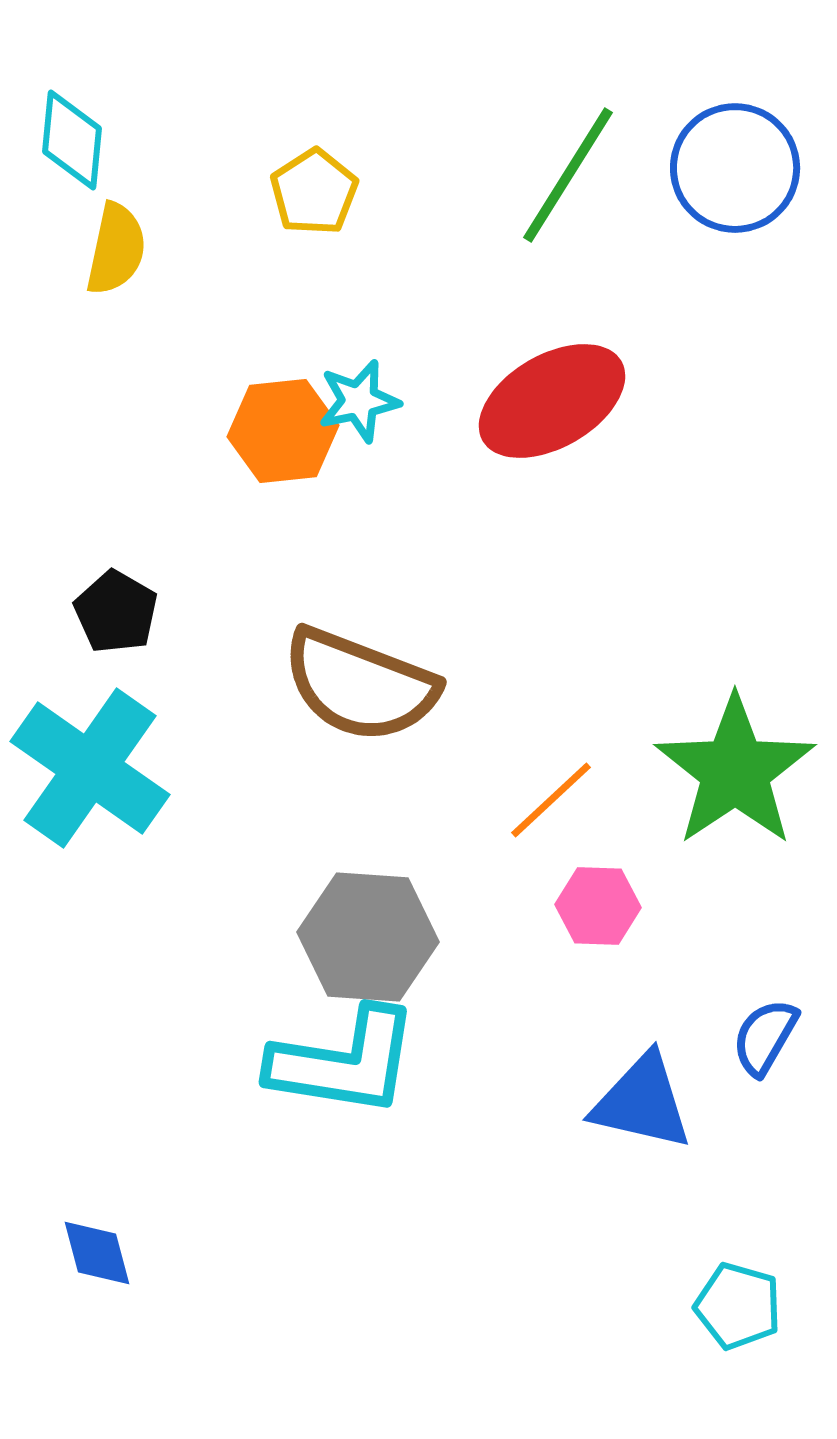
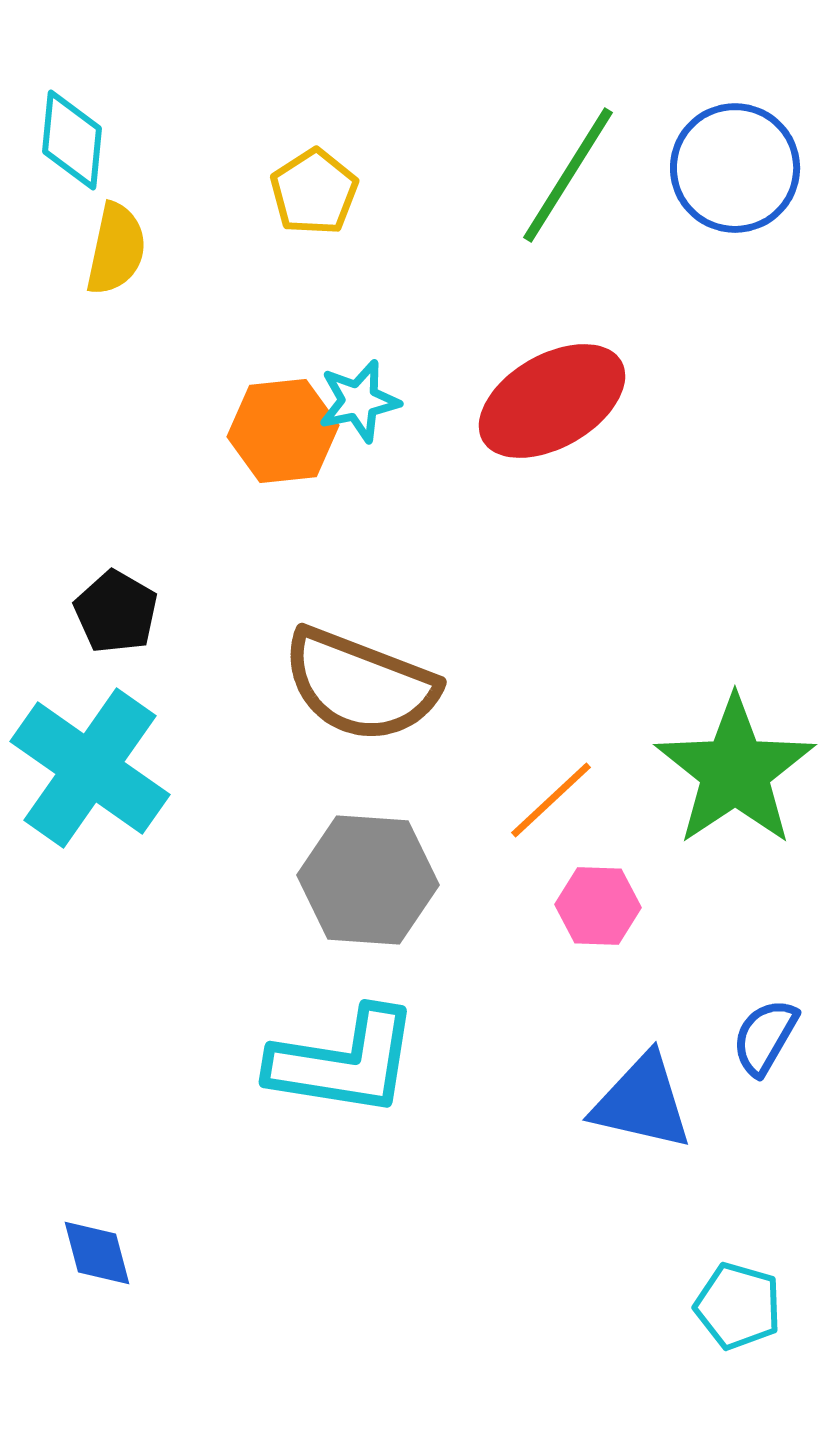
gray hexagon: moved 57 px up
